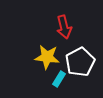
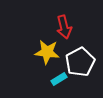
yellow star: moved 5 px up
cyan rectangle: rotated 28 degrees clockwise
